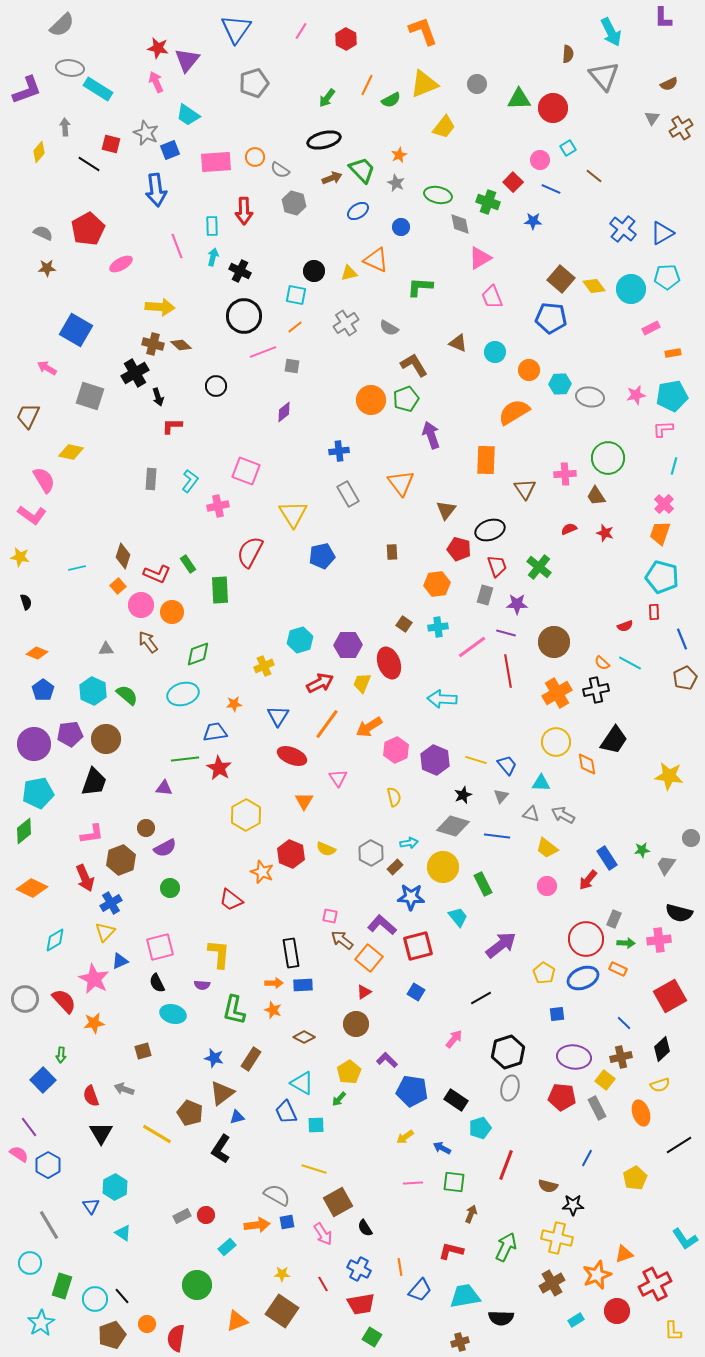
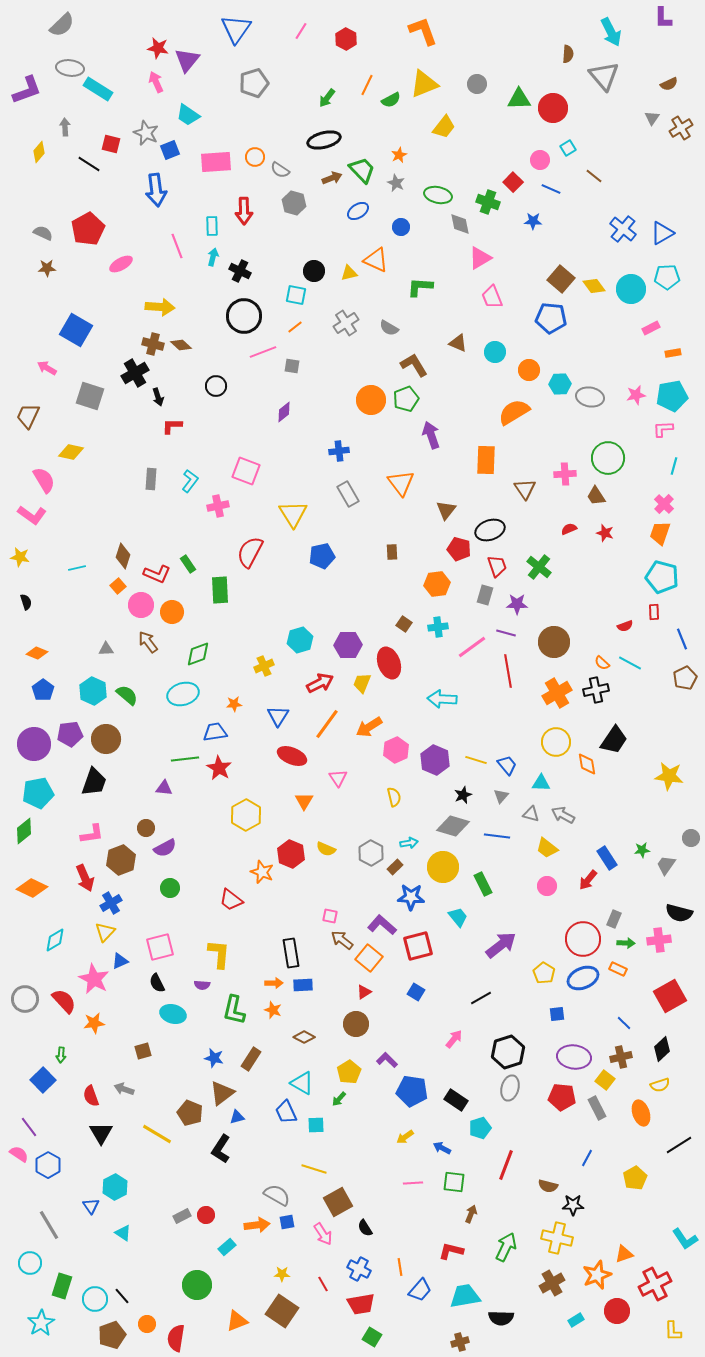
red circle at (586, 939): moved 3 px left
